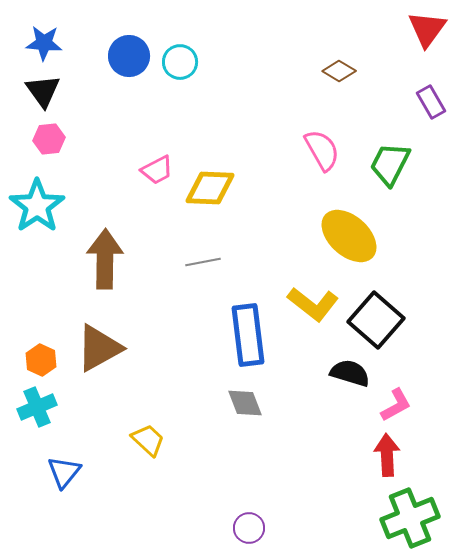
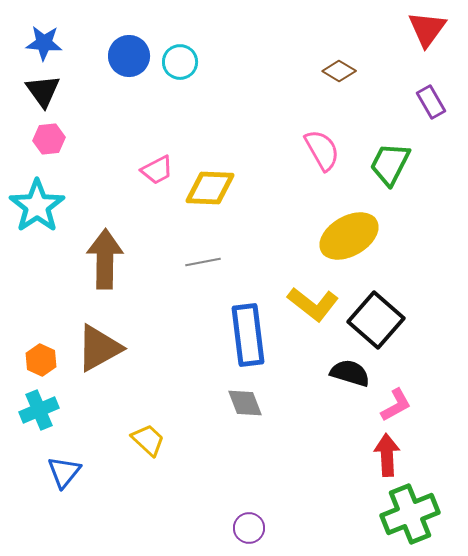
yellow ellipse: rotated 72 degrees counterclockwise
cyan cross: moved 2 px right, 3 px down
green cross: moved 4 px up
